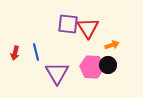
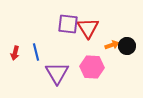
black circle: moved 19 px right, 19 px up
